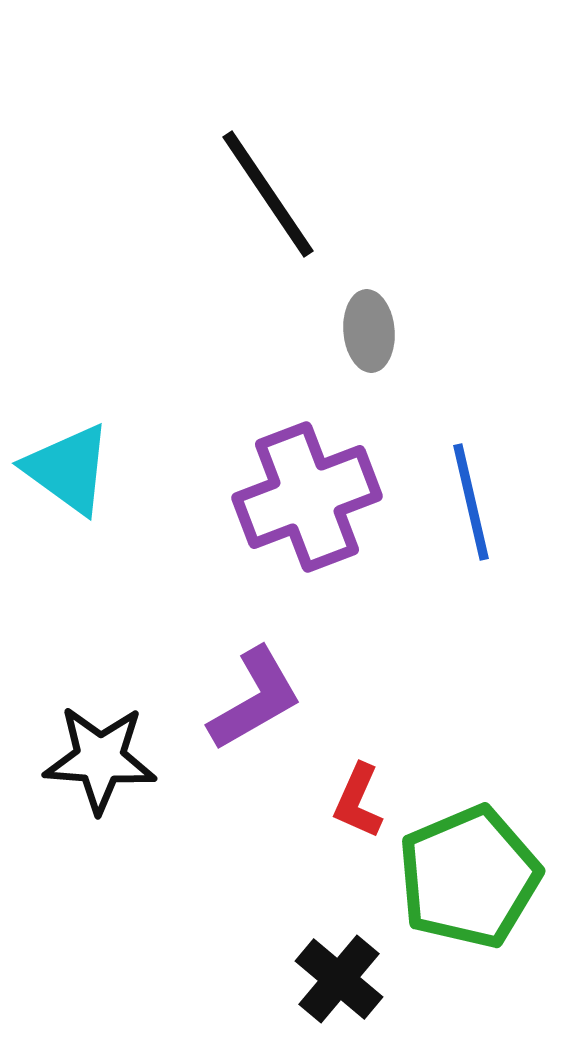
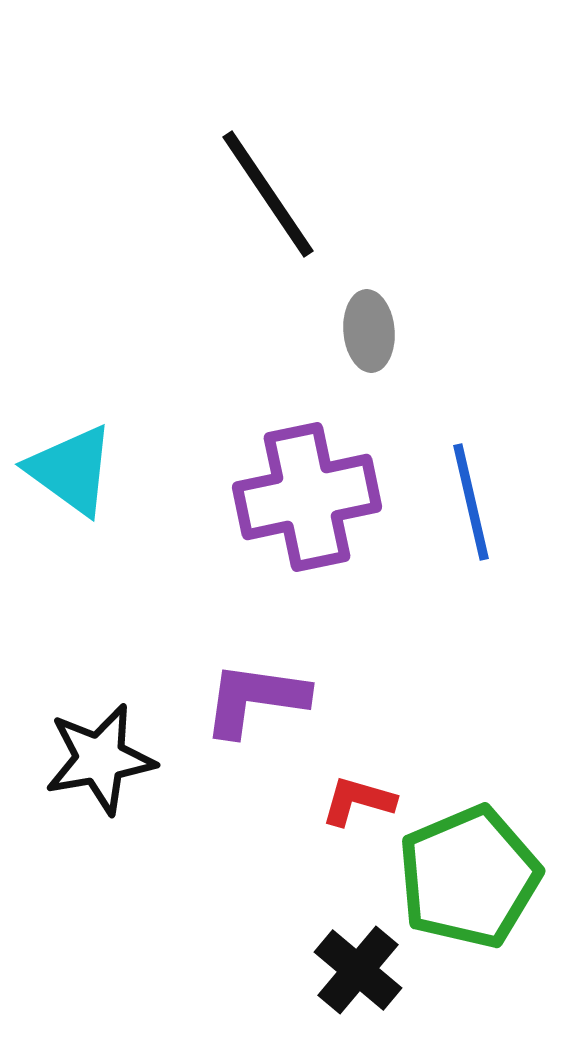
cyan triangle: moved 3 px right, 1 px down
purple cross: rotated 9 degrees clockwise
purple L-shape: rotated 142 degrees counterclockwise
black star: rotated 14 degrees counterclockwise
red L-shape: rotated 82 degrees clockwise
black cross: moved 19 px right, 9 px up
